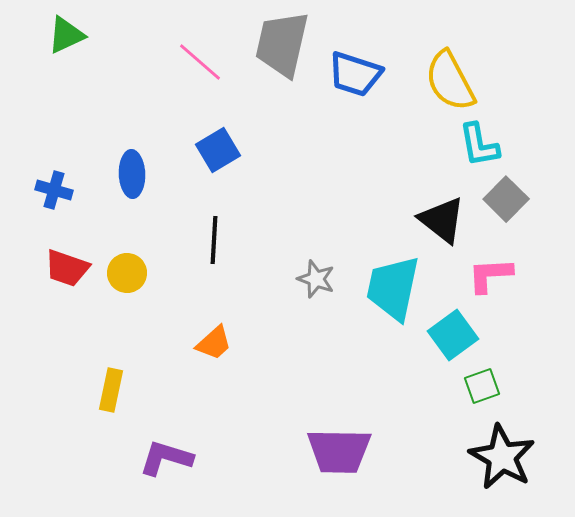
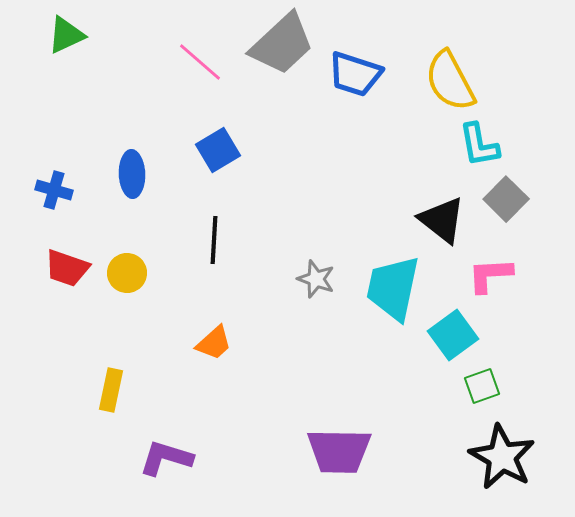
gray trapezoid: rotated 146 degrees counterclockwise
